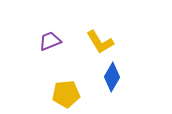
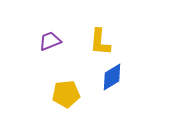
yellow L-shape: rotated 36 degrees clockwise
blue diamond: rotated 28 degrees clockwise
